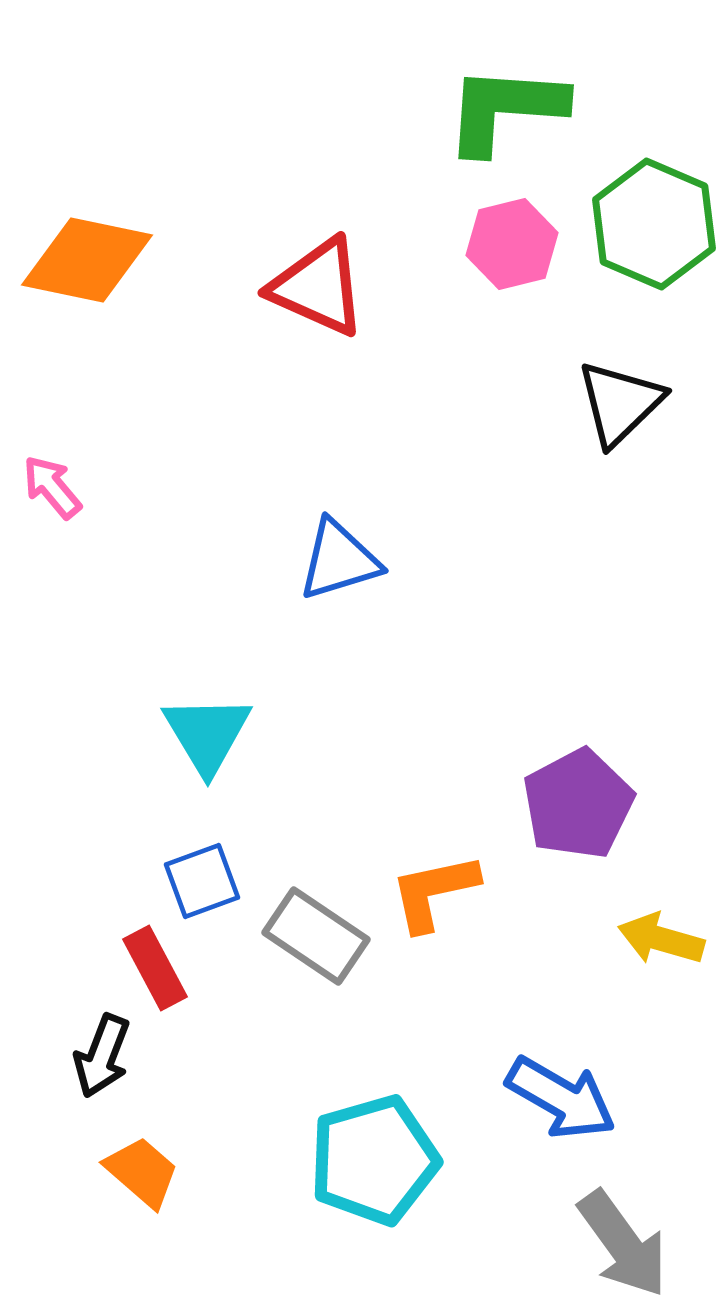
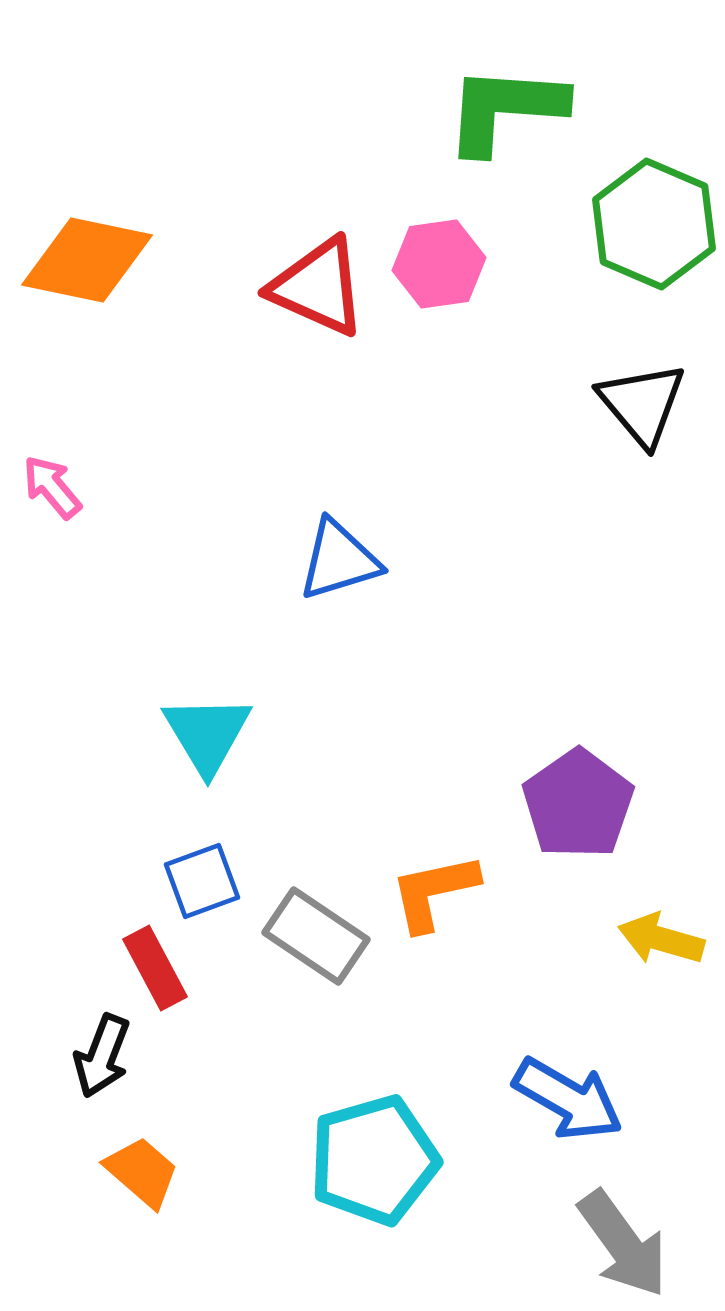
pink hexagon: moved 73 px left, 20 px down; rotated 6 degrees clockwise
black triangle: moved 22 px right, 1 px down; rotated 26 degrees counterclockwise
purple pentagon: rotated 7 degrees counterclockwise
blue arrow: moved 7 px right, 1 px down
